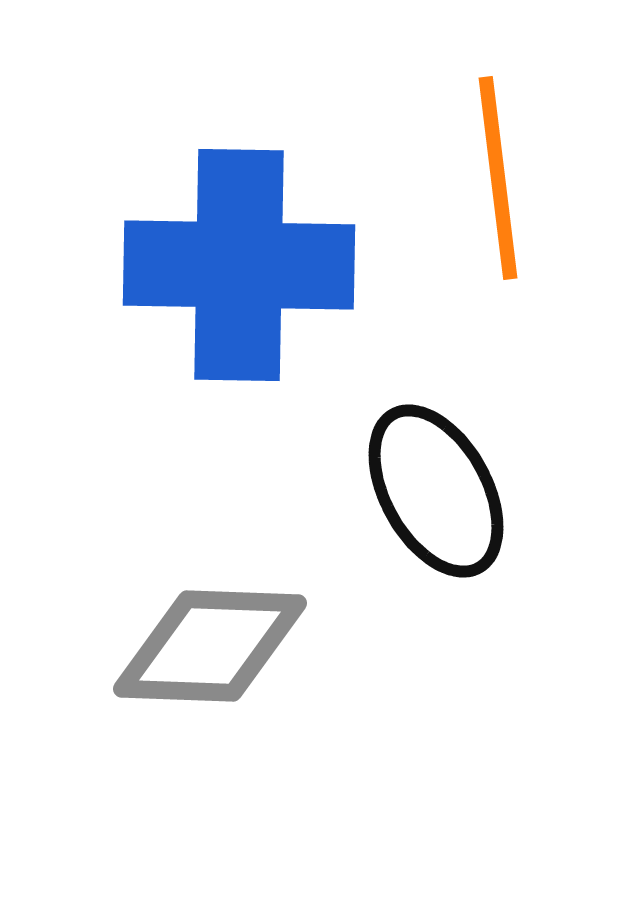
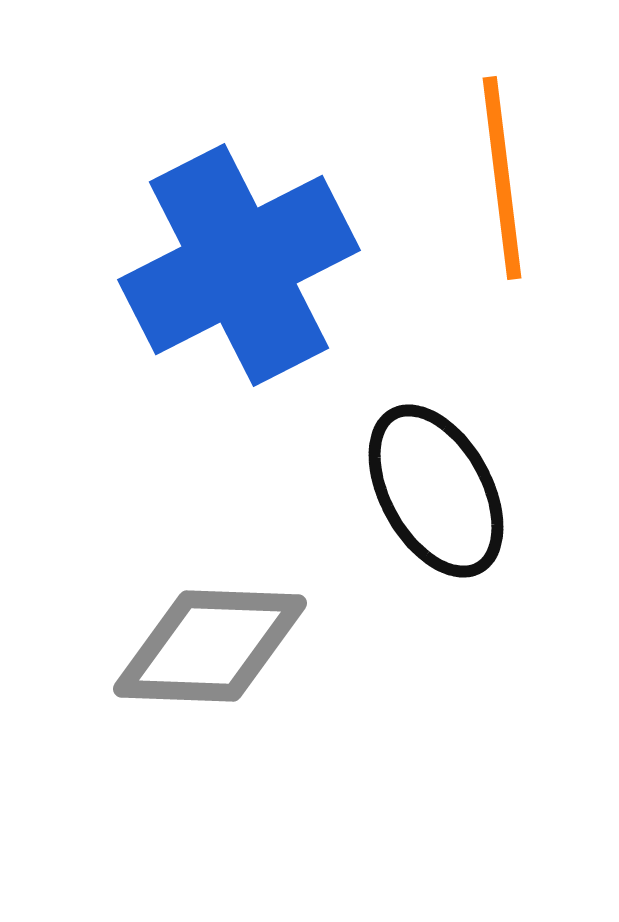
orange line: moved 4 px right
blue cross: rotated 28 degrees counterclockwise
